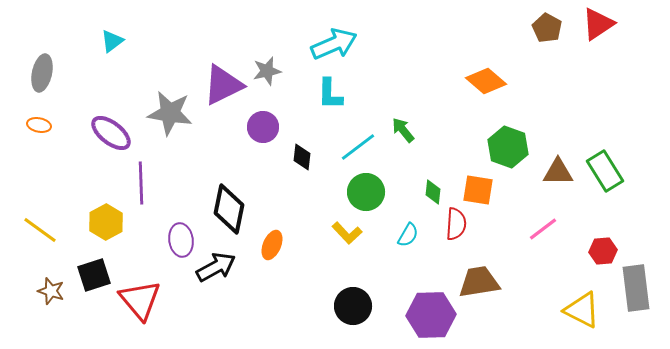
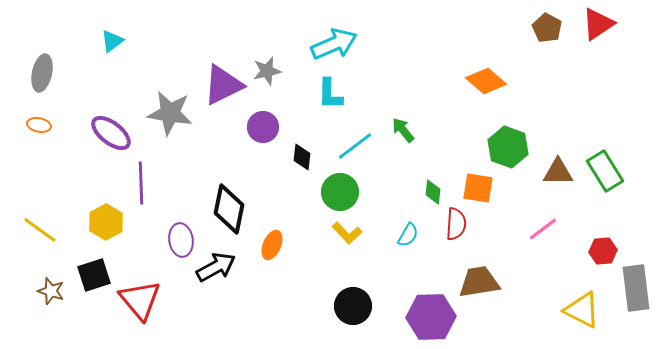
cyan line at (358, 147): moved 3 px left, 1 px up
orange square at (478, 190): moved 2 px up
green circle at (366, 192): moved 26 px left
purple hexagon at (431, 315): moved 2 px down
